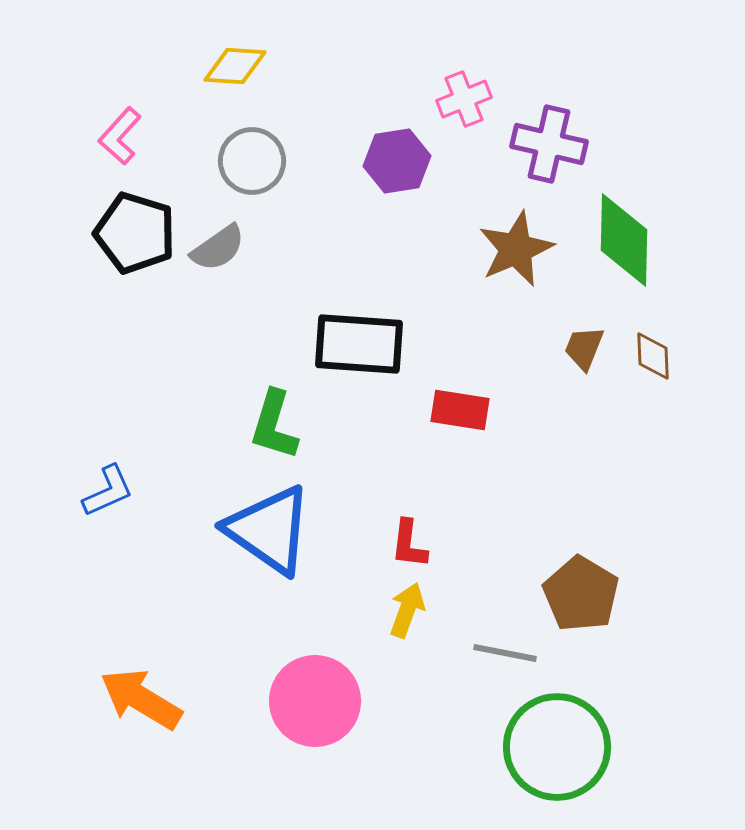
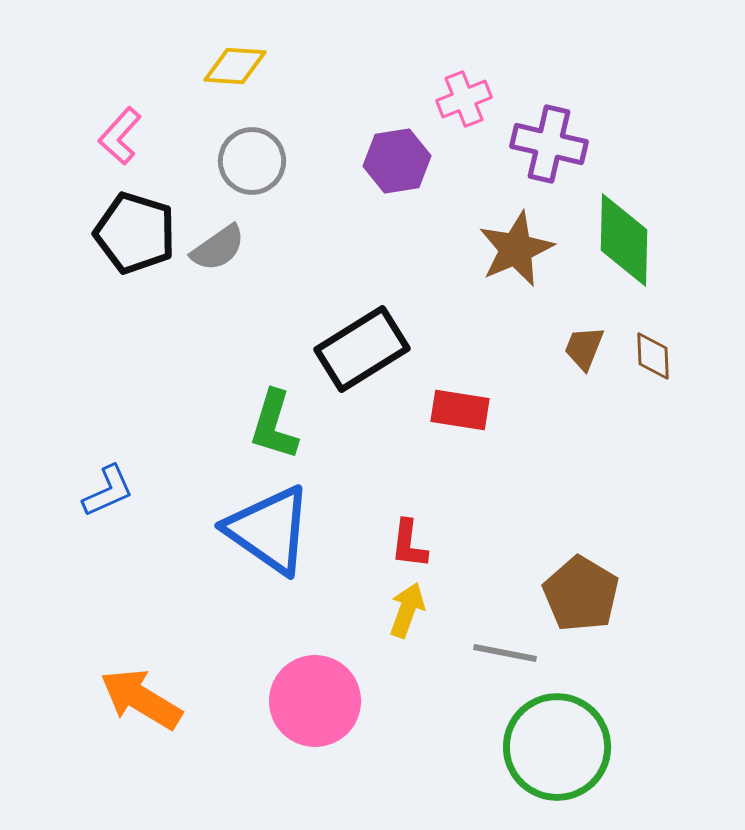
black rectangle: moved 3 px right, 5 px down; rotated 36 degrees counterclockwise
